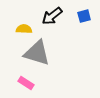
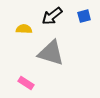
gray triangle: moved 14 px right
